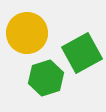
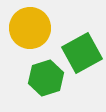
yellow circle: moved 3 px right, 5 px up
